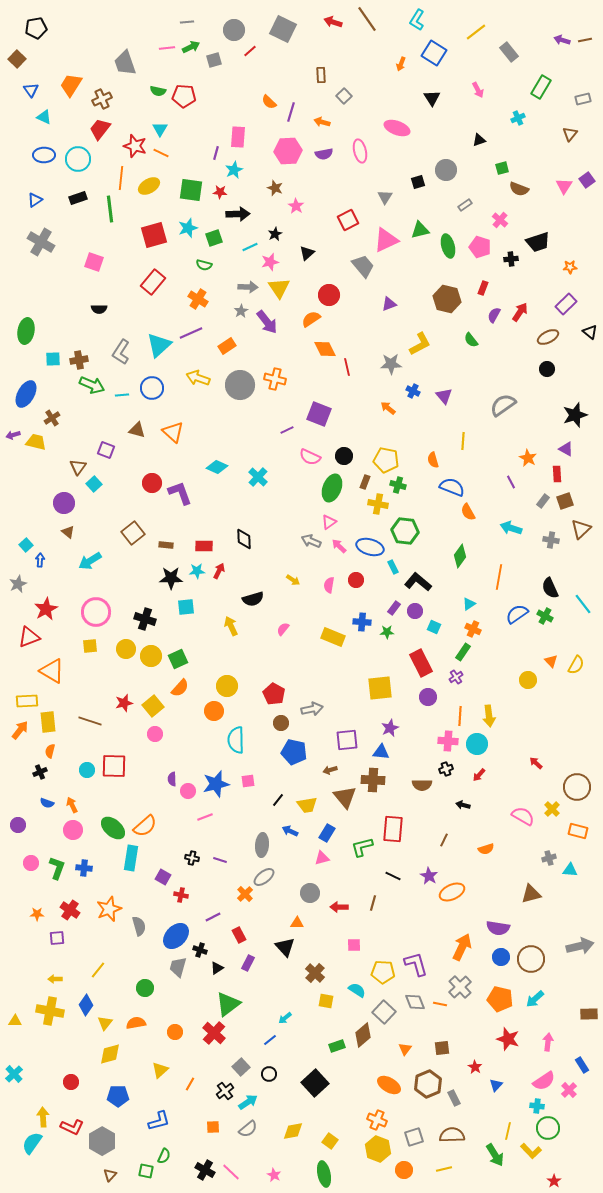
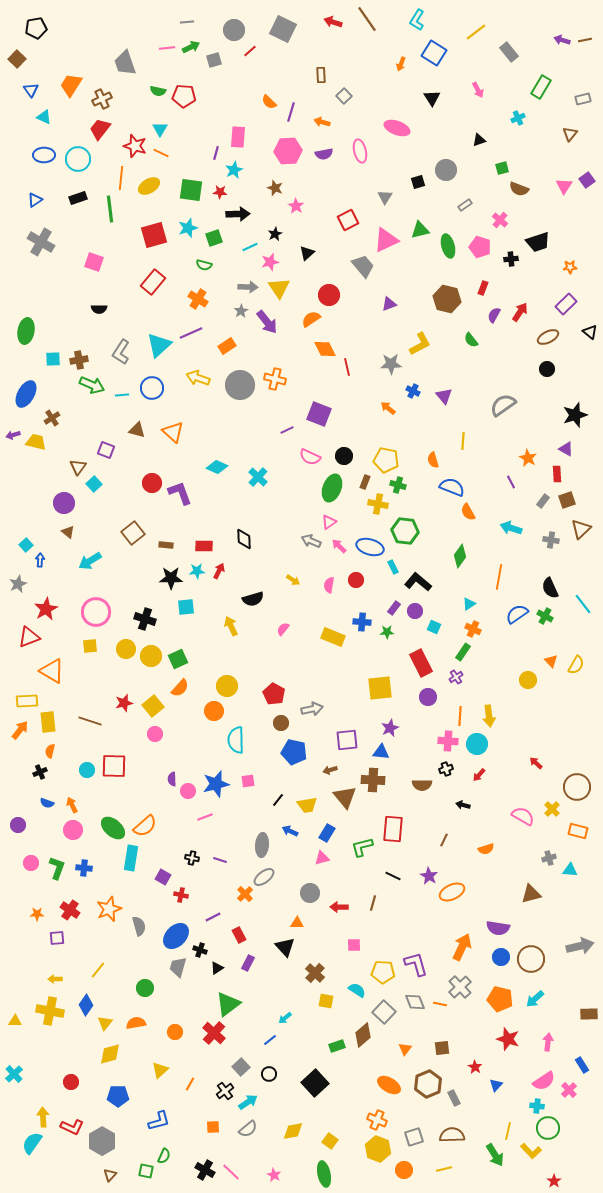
brown square at (565, 501): moved 2 px right, 1 px up
